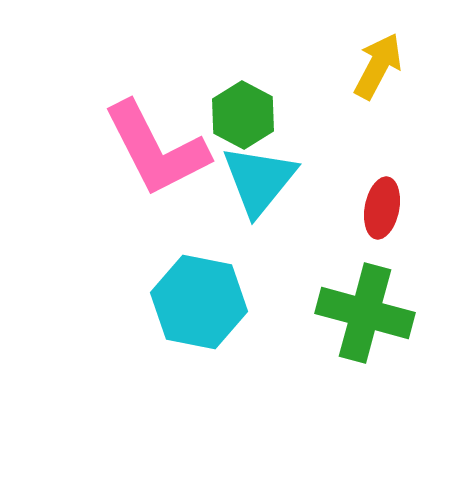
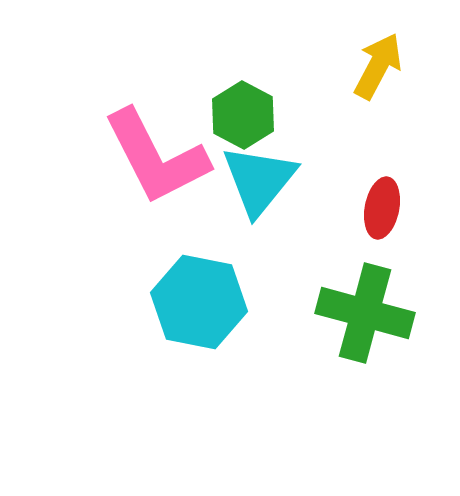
pink L-shape: moved 8 px down
